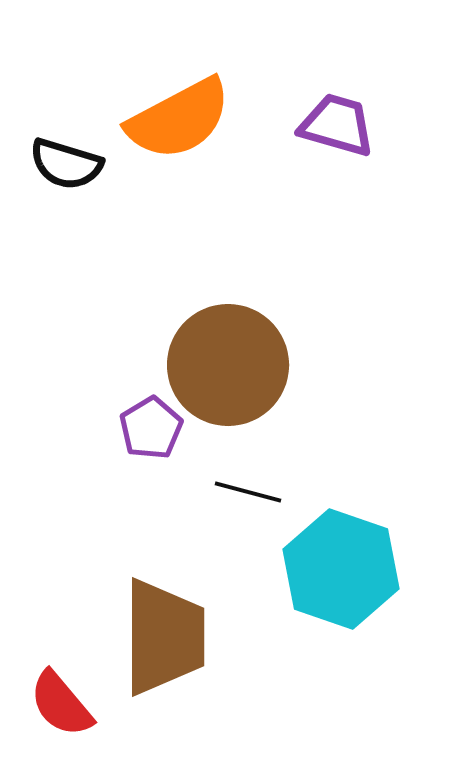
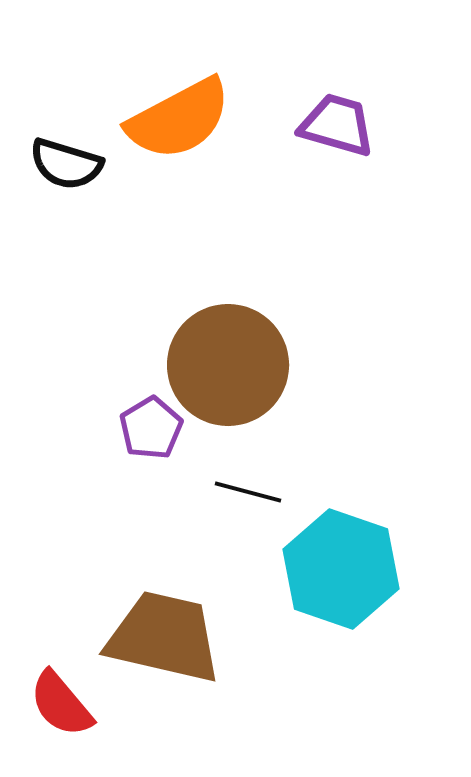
brown trapezoid: rotated 77 degrees counterclockwise
